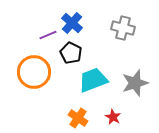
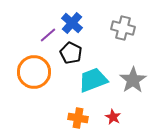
purple line: rotated 18 degrees counterclockwise
gray star: moved 2 px left, 3 px up; rotated 16 degrees counterclockwise
orange cross: rotated 24 degrees counterclockwise
